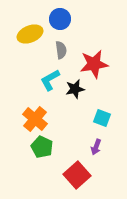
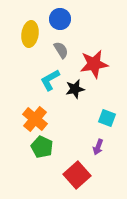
yellow ellipse: rotated 60 degrees counterclockwise
gray semicircle: rotated 24 degrees counterclockwise
cyan square: moved 5 px right
purple arrow: moved 2 px right
